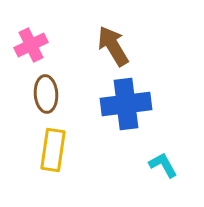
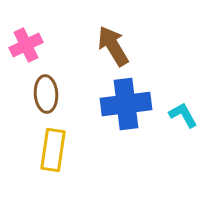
pink cross: moved 5 px left
cyan L-shape: moved 20 px right, 50 px up
